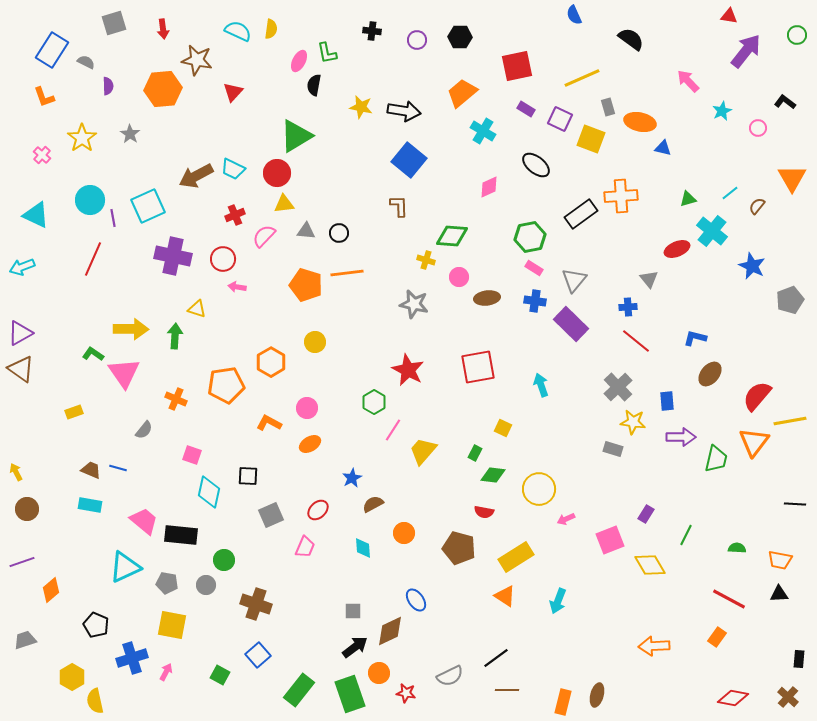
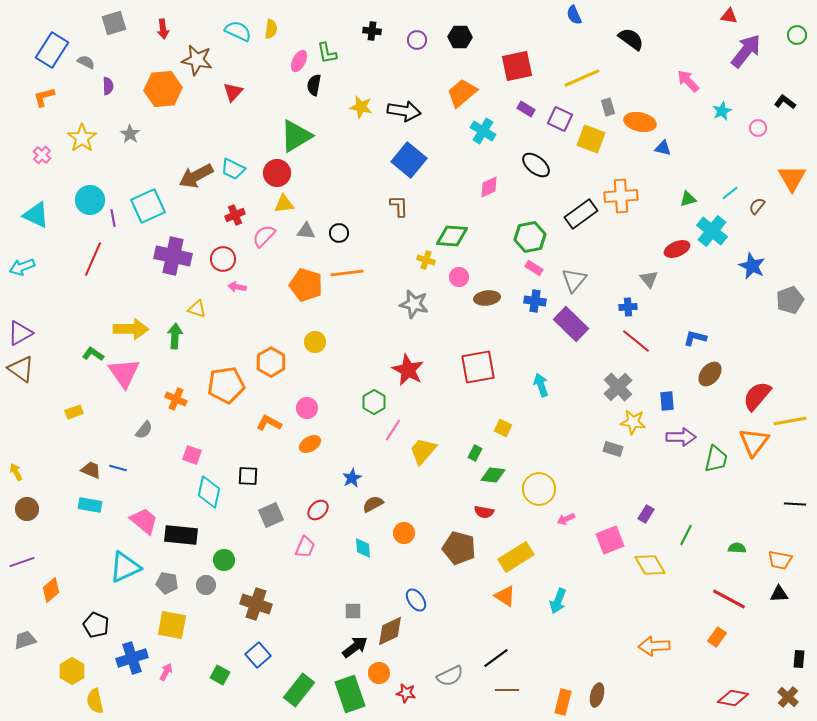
orange L-shape at (44, 97): rotated 95 degrees clockwise
yellow hexagon at (72, 677): moved 6 px up
